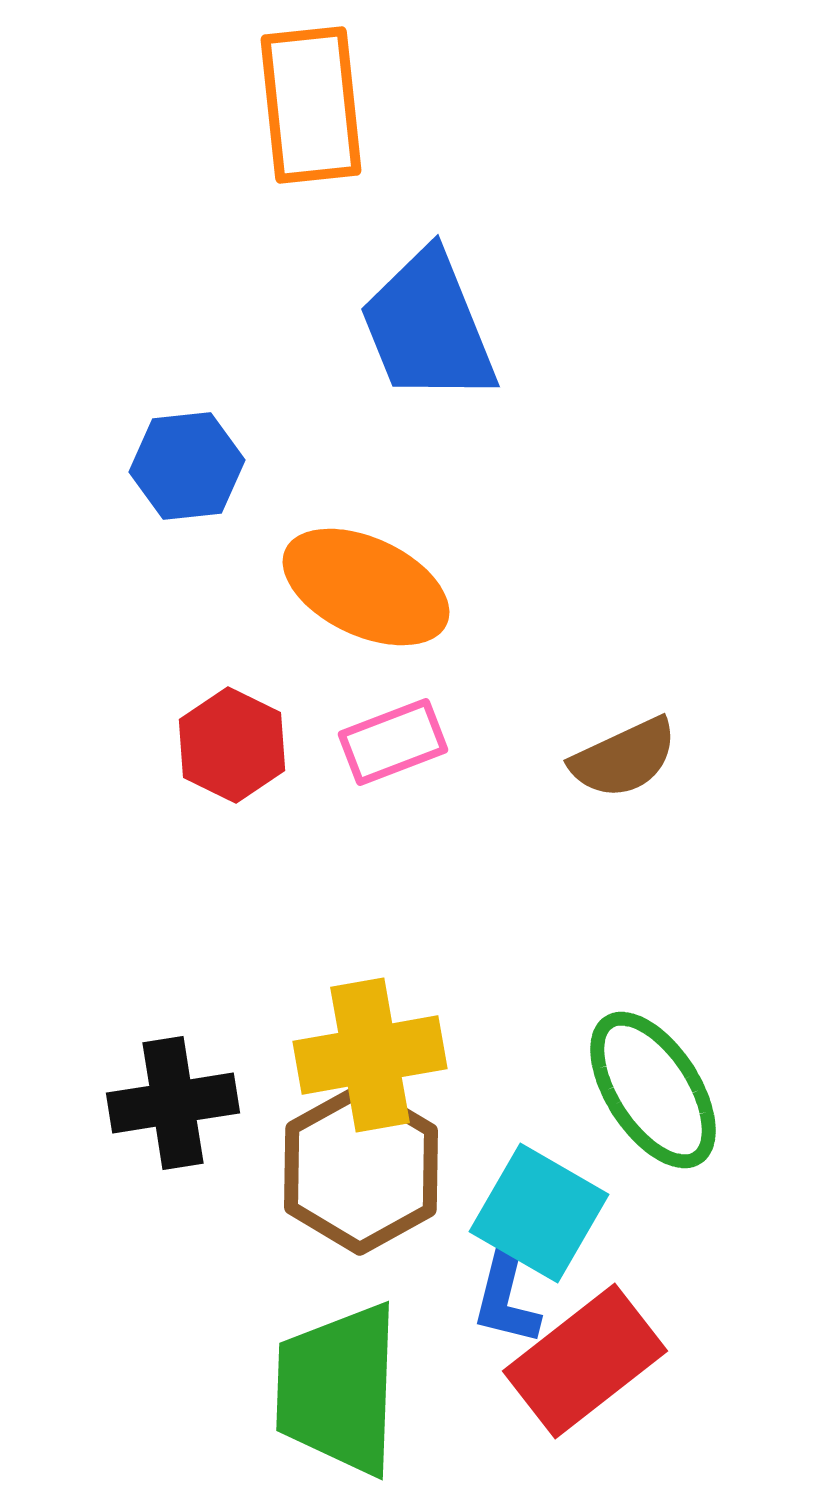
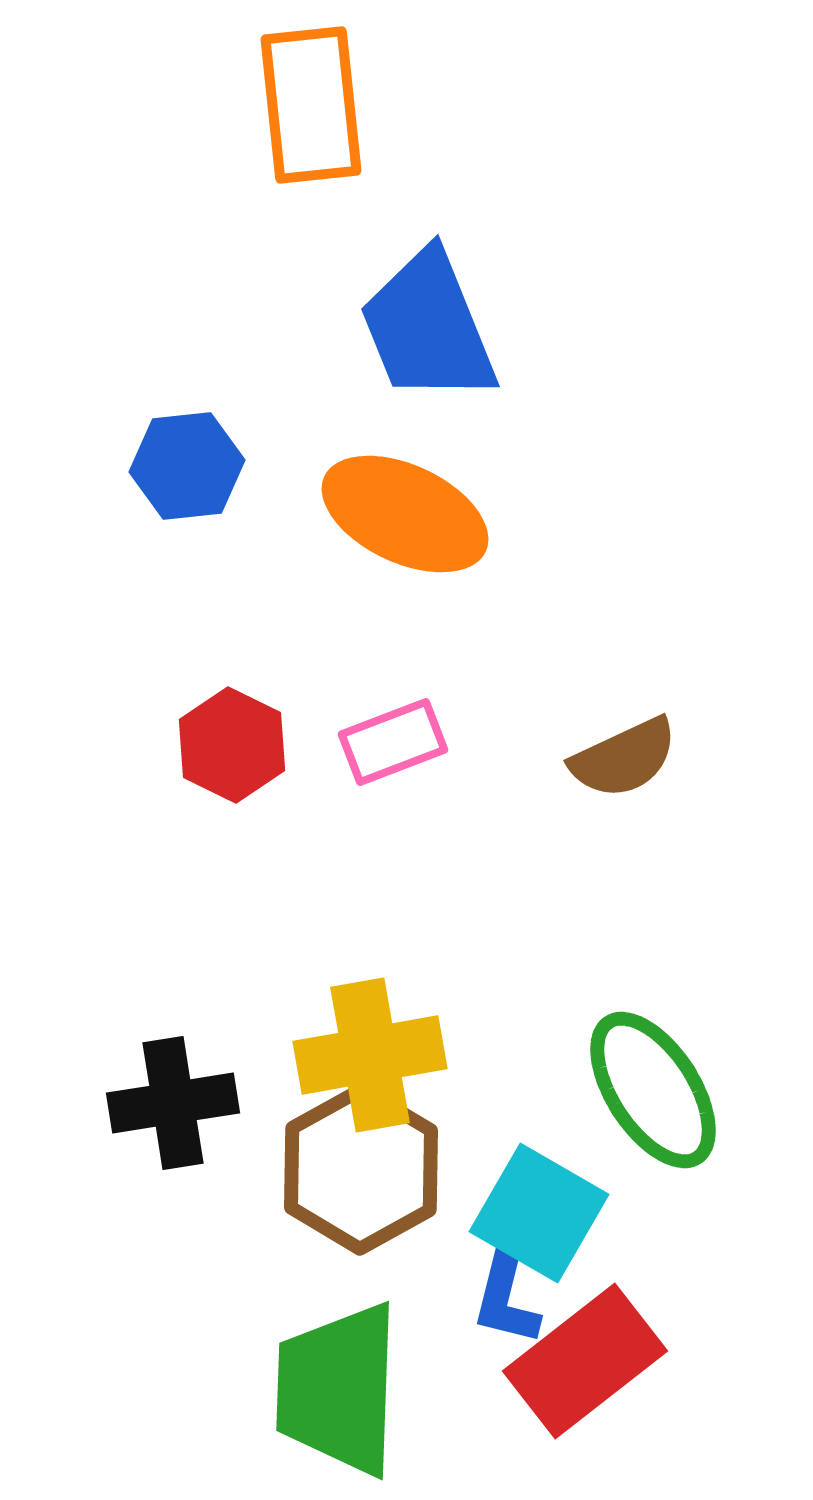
orange ellipse: moved 39 px right, 73 px up
